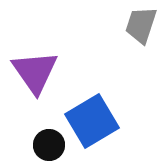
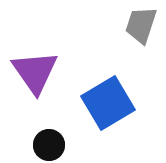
blue square: moved 16 px right, 18 px up
